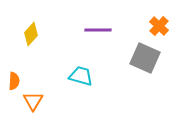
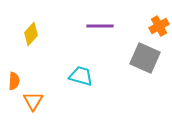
orange cross: rotated 18 degrees clockwise
purple line: moved 2 px right, 4 px up
